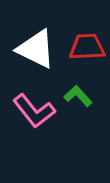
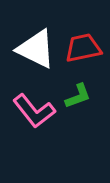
red trapezoid: moved 4 px left, 1 px down; rotated 9 degrees counterclockwise
green L-shape: rotated 112 degrees clockwise
